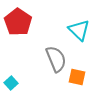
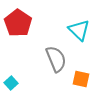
red pentagon: moved 1 px down
orange square: moved 4 px right, 2 px down
